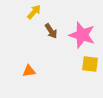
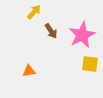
pink star: rotated 28 degrees clockwise
